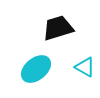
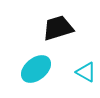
cyan triangle: moved 1 px right, 5 px down
